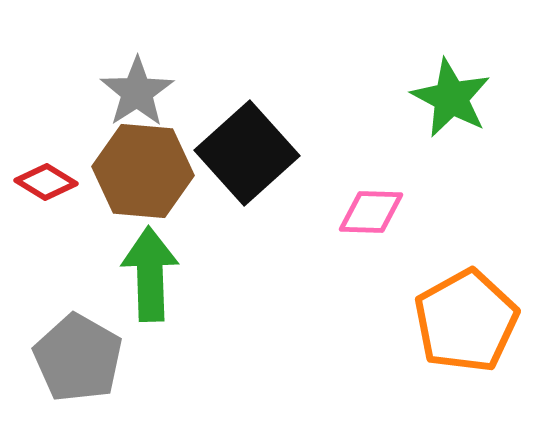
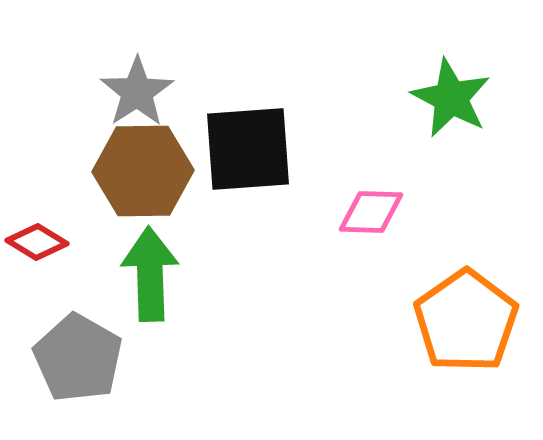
black square: moved 1 px right, 4 px up; rotated 38 degrees clockwise
brown hexagon: rotated 6 degrees counterclockwise
red diamond: moved 9 px left, 60 px down
orange pentagon: rotated 6 degrees counterclockwise
